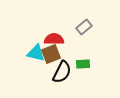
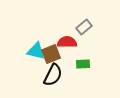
red semicircle: moved 13 px right, 3 px down
cyan triangle: moved 2 px up
black semicircle: moved 9 px left, 3 px down
